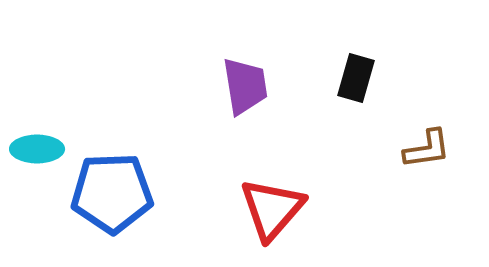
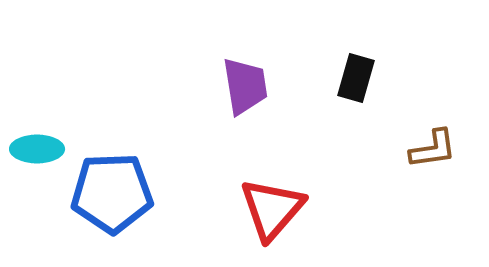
brown L-shape: moved 6 px right
